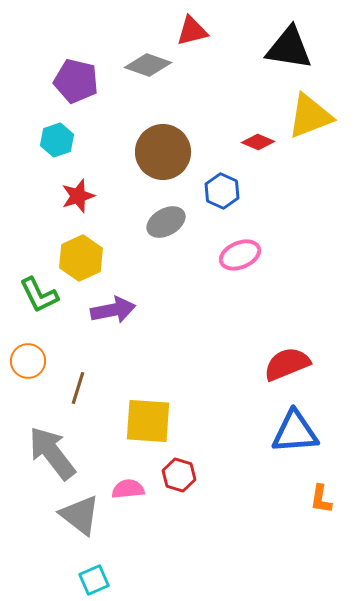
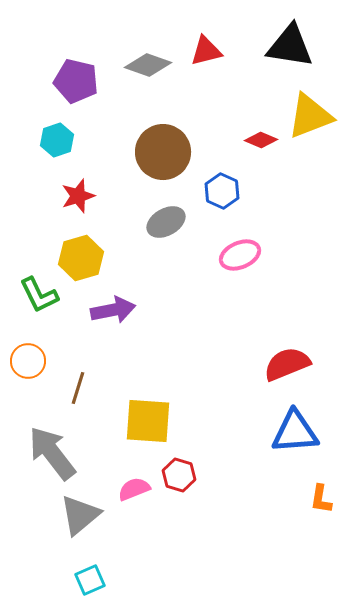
red triangle: moved 14 px right, 20 px down
black triangle: moved 1 px right, 2 px up
red diamond: moved 3 px right, 2 px up
yellow hexagon: rotated 9 degrees clockwise
pink semicircle: moved 6 px right; rotated 16 degrees counterclockwise
gray triangle: rotated 42 degrees clockwise
cyan square: moved 4 px left
